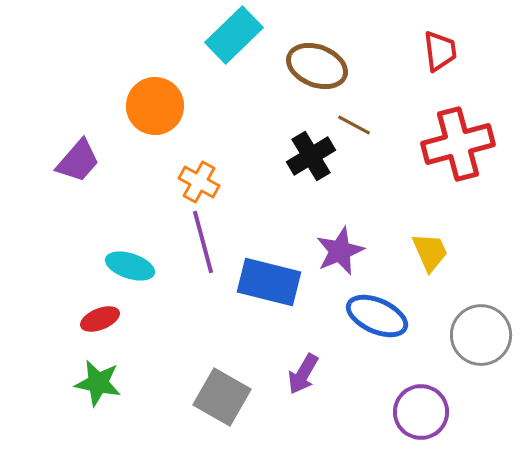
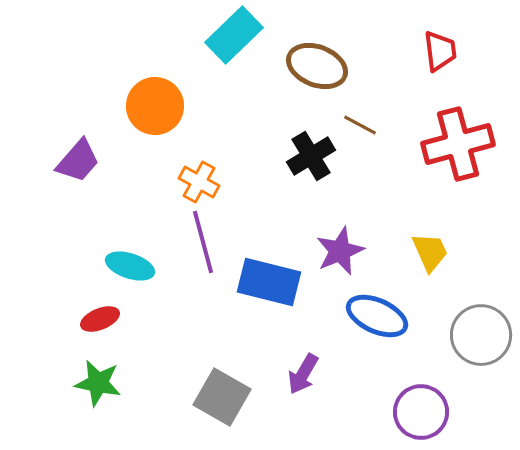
brown line: moved 6 px right
